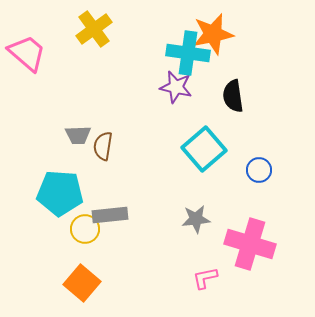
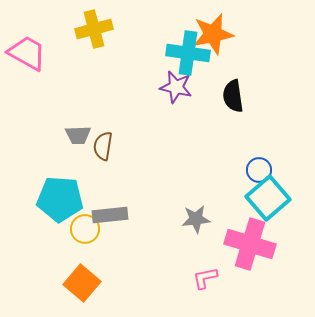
yellow cross: rotated 21 degrees clockwise
pink trapezoid: rotated 12 degrees counterclockwise
cyan square: moved 64 px right, 49 px down
cyan pentagon: moved 6 px down
